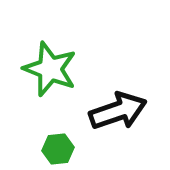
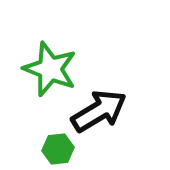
black arrow: moved 19 px left; rotated 12 degrees counterclockwise
